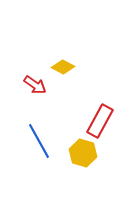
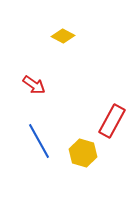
yellow diamond: moved 31 px up
red arrow: moved 1 px left
red rectangle: moved 12 px right
